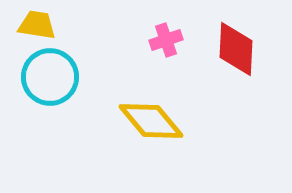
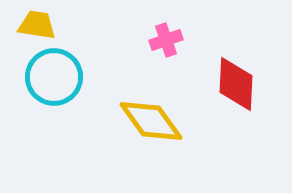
red diamond: moved 35 px down
cyan circle: moved 4 px right
yellow diamond: rotated 4 degrees clockwise
